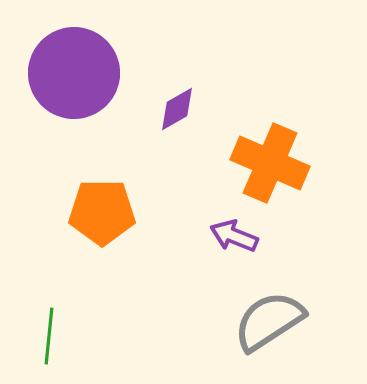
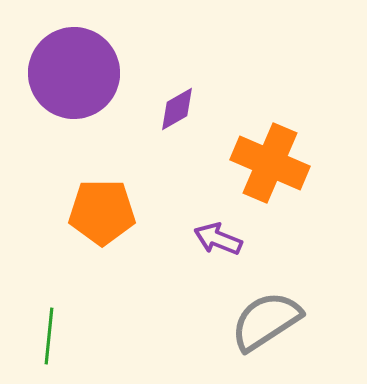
purple arrow: moved 16 px left, 3 px down
gray semicircle: moved 3 px left
